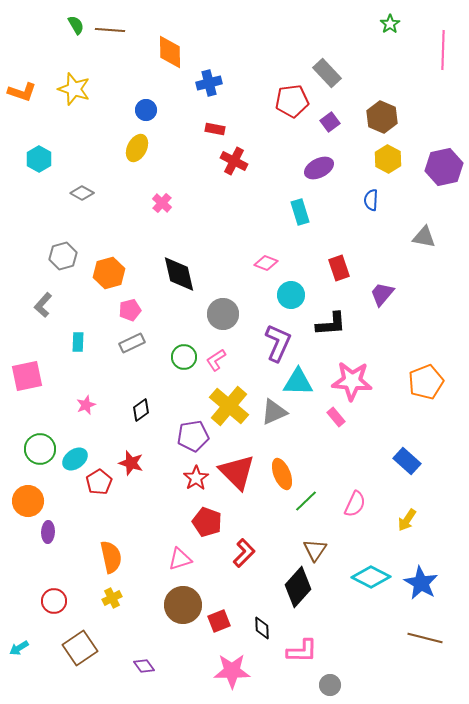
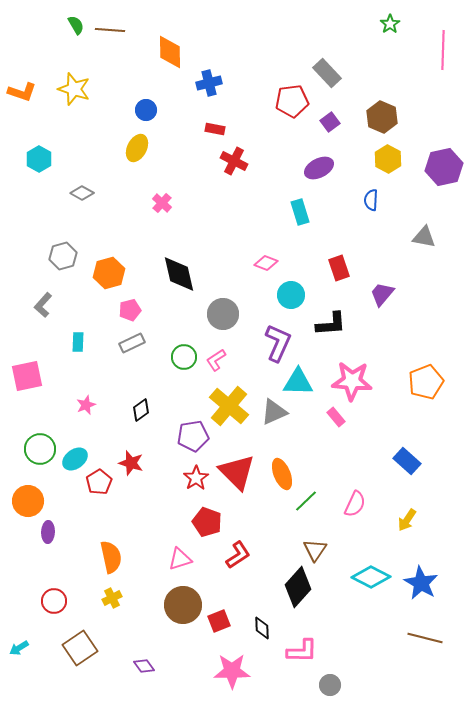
red L-shape at (244, 553): moved 6 px left, 2 px down; rotated 12 degrees clockwise
